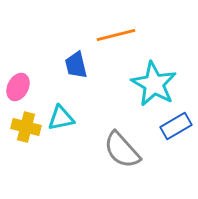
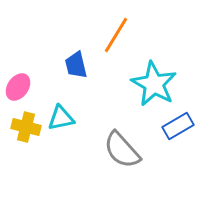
orange line: rotated 45 degrees counterclockwise
pink ellipse: rotated 8 degrees clockwise
blue rectangle: moved 2 px right
